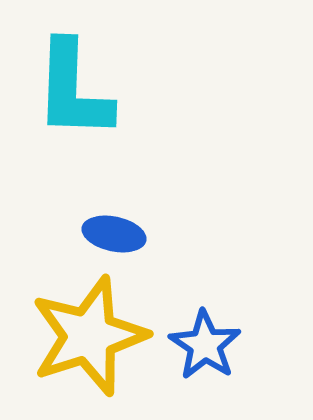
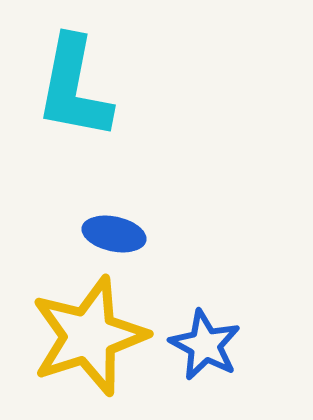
cyan L-shape: moved 1 px right, 2 px up; rotated 9 degrees clockwise
blue star: rotated 6 degrees counterclockwise
